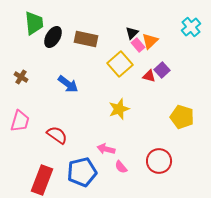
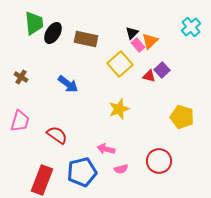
black ellipse: moved 4 px up
pink semicircle: moved 2 px down; rotated 64 degrees counterclockwise
